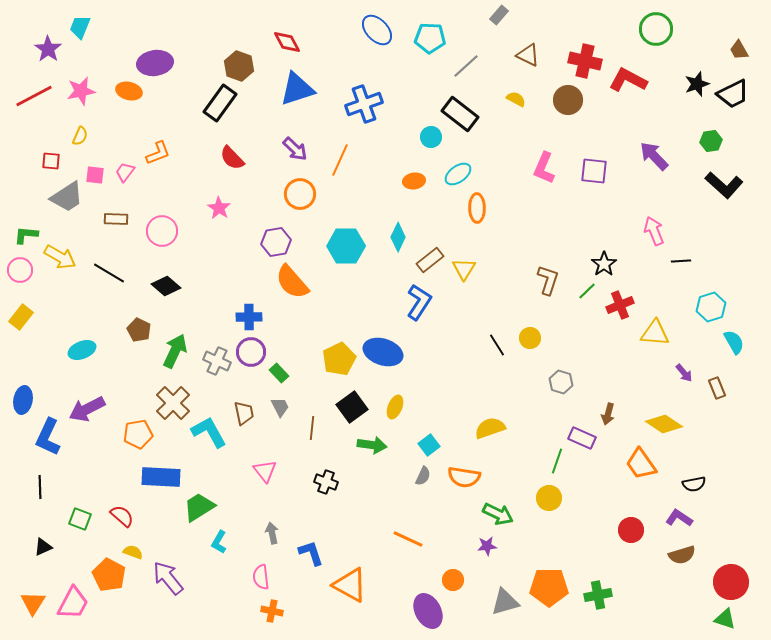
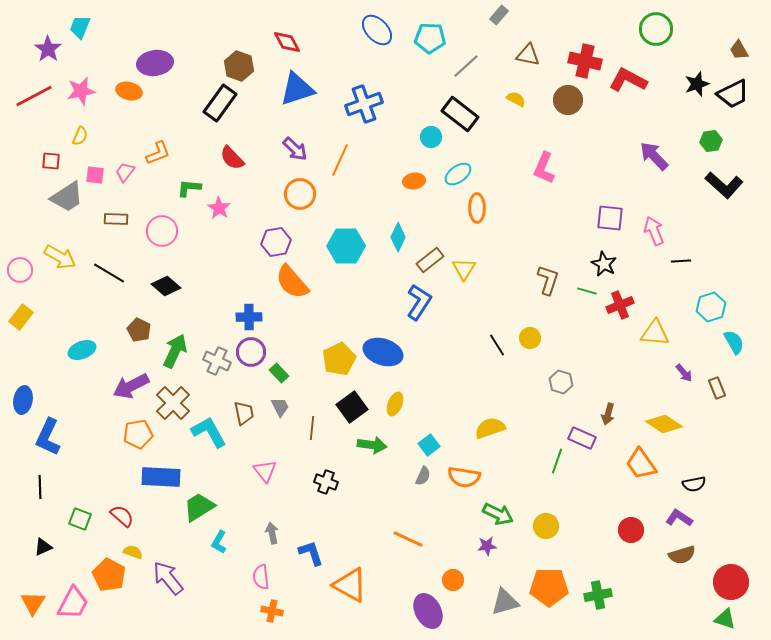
brown triangle at (528, 55): rotated 15 degrees counterclockwise
purple square at (594, 171): moved 16 px right, 47 px down
green L-shape at (26, 235): moved 163 px right, 47 px up
black star at (604, 264): rotated 10 degrees counterclockwise
green line at (587, 291): rotated 60 degrees clockwise
yellow ellipse at (395, 407): moved 3 px up
purple arrow at (87, 409): moved 44 px right, 23 px up
yellow circle at (549, 498): moved 3 px left, 28 px down
